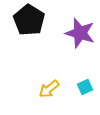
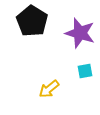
black pentagon: moved 3 px right, 1 px down
cyan square: moved 16 px up; rotated 14 degrees clockwise
